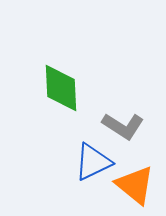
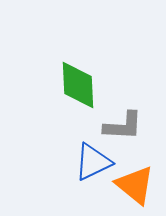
green diamond: moved 17 px right, 3 px up
gray L-shape: rotated 30 degrees counterclockwise
